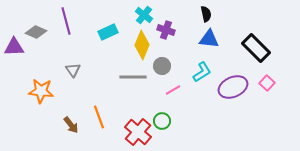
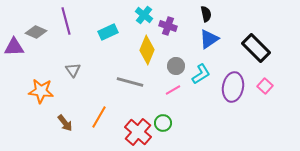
purple cross: moved 2 px right, 4 px up
blue triangle: rotated 40 degrees counterclockwise
yellow diamond: moved 5 px right, 5 px down
gray circle: moved 14 px right
cyan L-shape: moved 1 px left, 2 px down
gray line: moved 3 px left, 5 px down; rotated 16 degrees clockwise
pink square: moved 2 px left, 3 px down
purple ellipse: rotated 56 degrees counterclockwise
orange line: rotated 50 degrees clockwise
green circle: moved 1 px right, 2 px down
brown arrow: moved 6 px left, 2 px up
